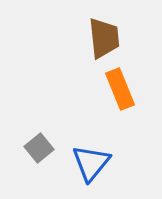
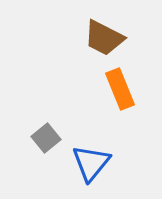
brown trapezoid: rotated 123 degrees clockwise
gray square: moved 7 px right, 10 px up
